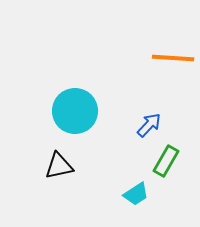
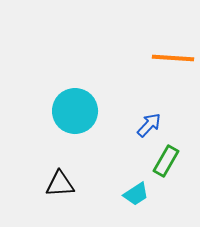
black triangle: moved 1 px right, 18 px down; rotated 8 degrees clockwise
